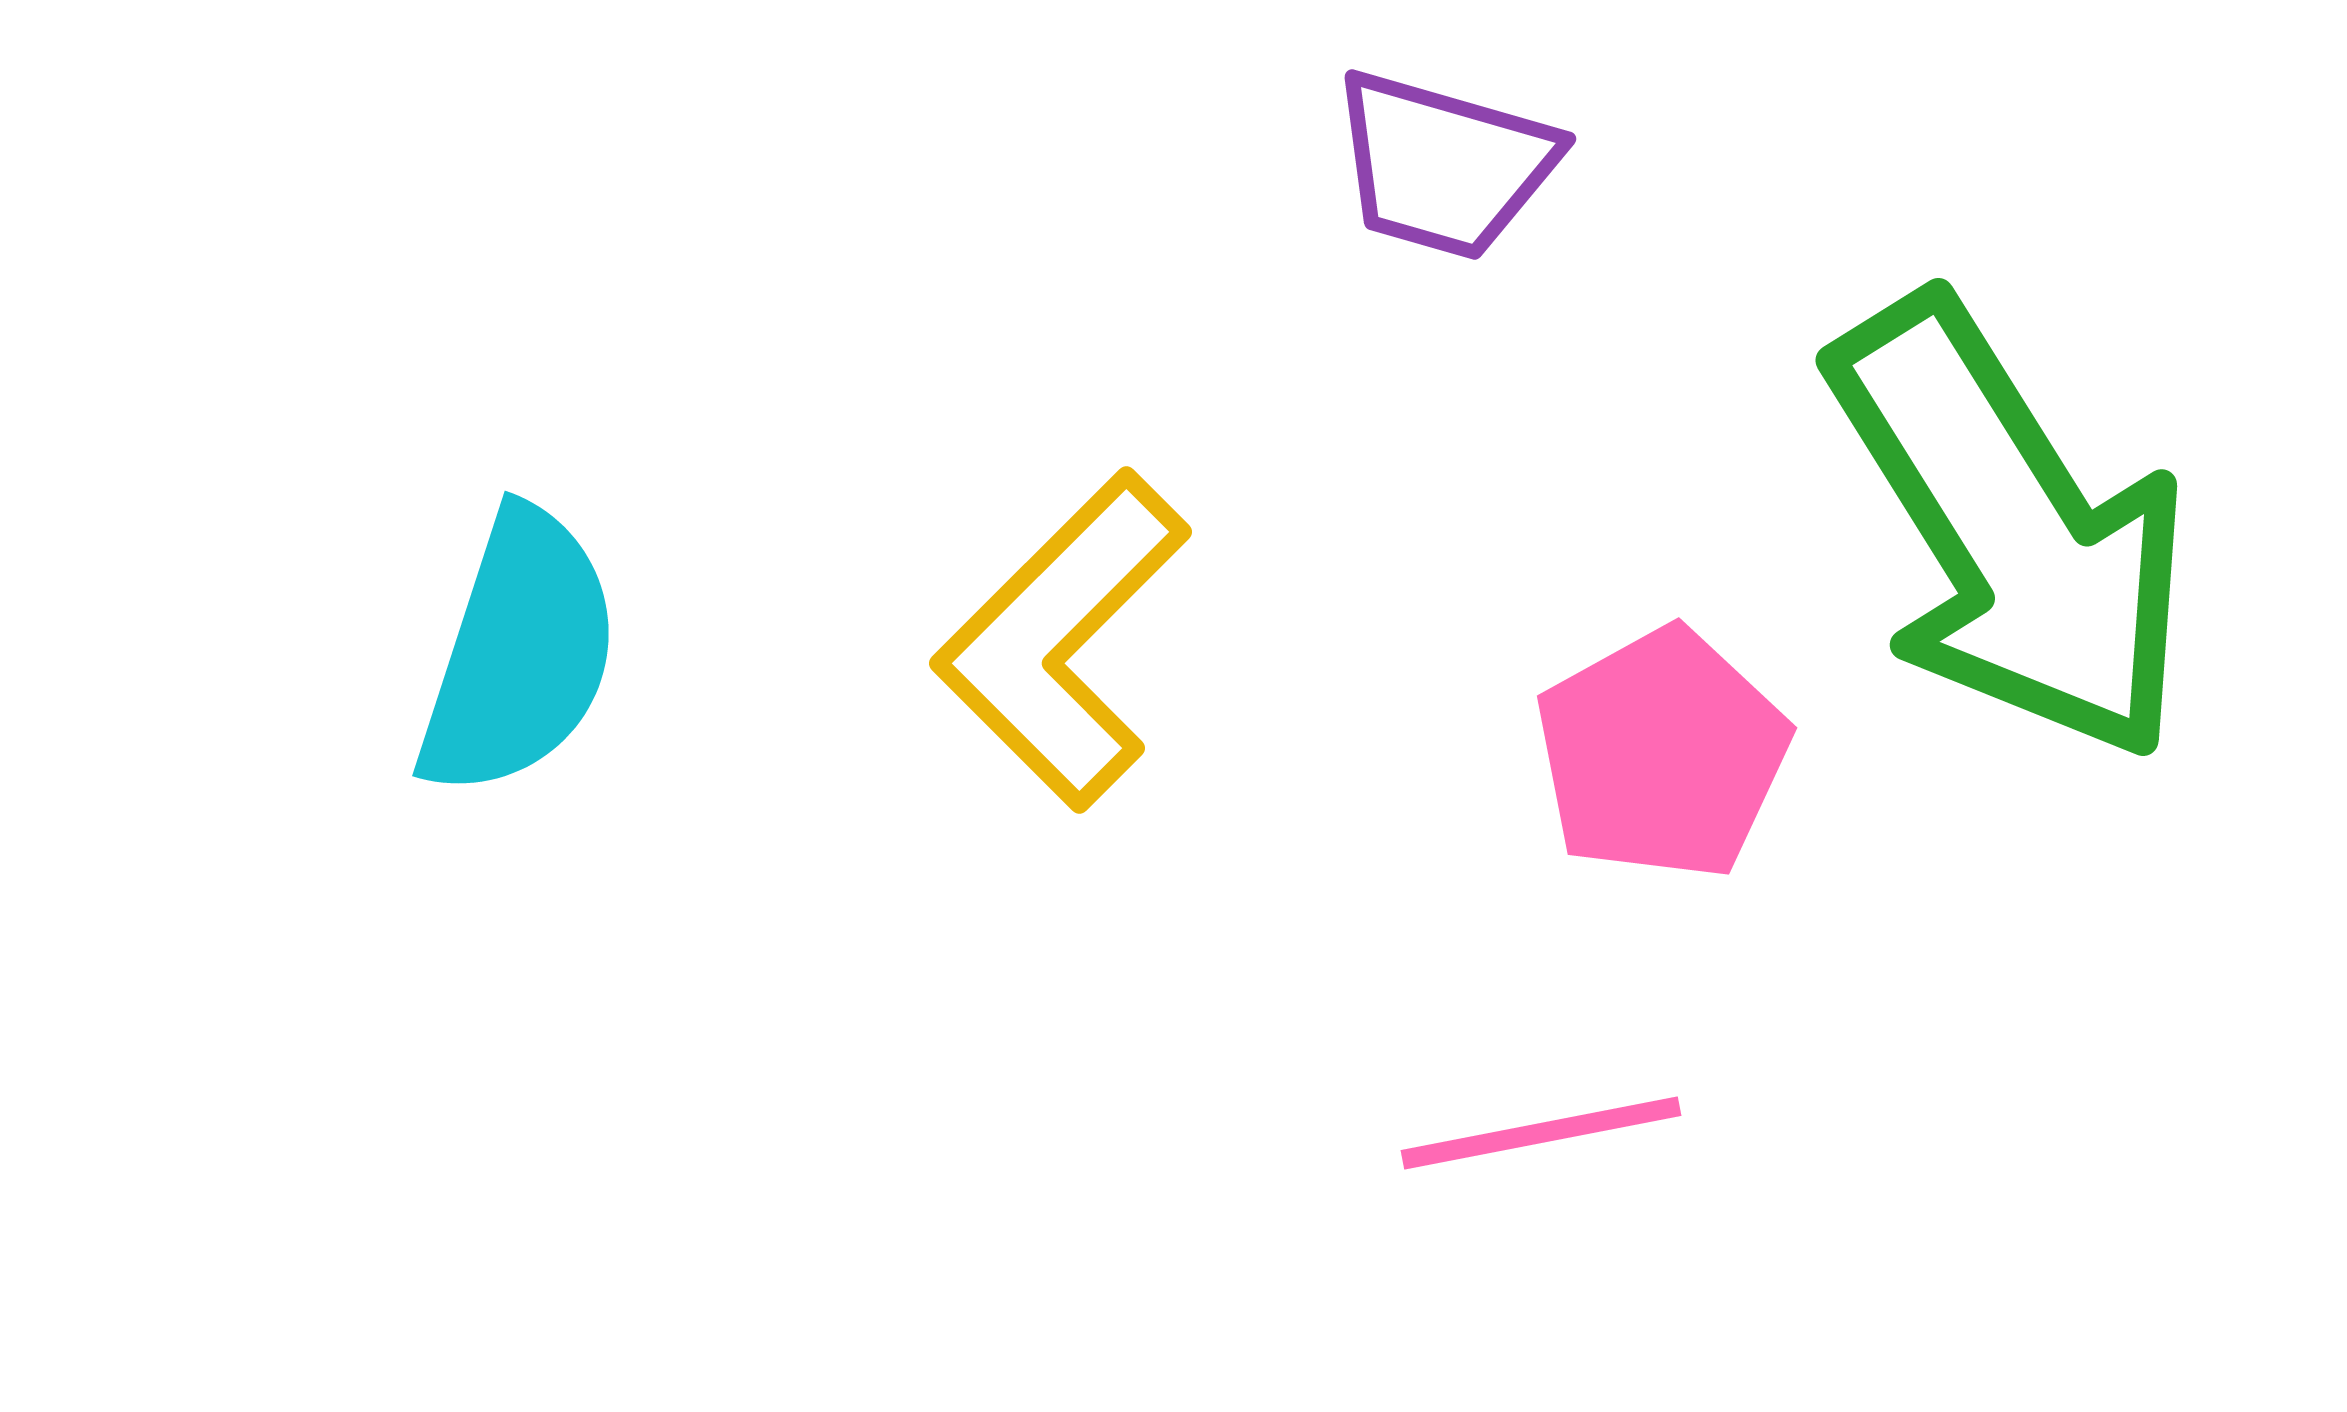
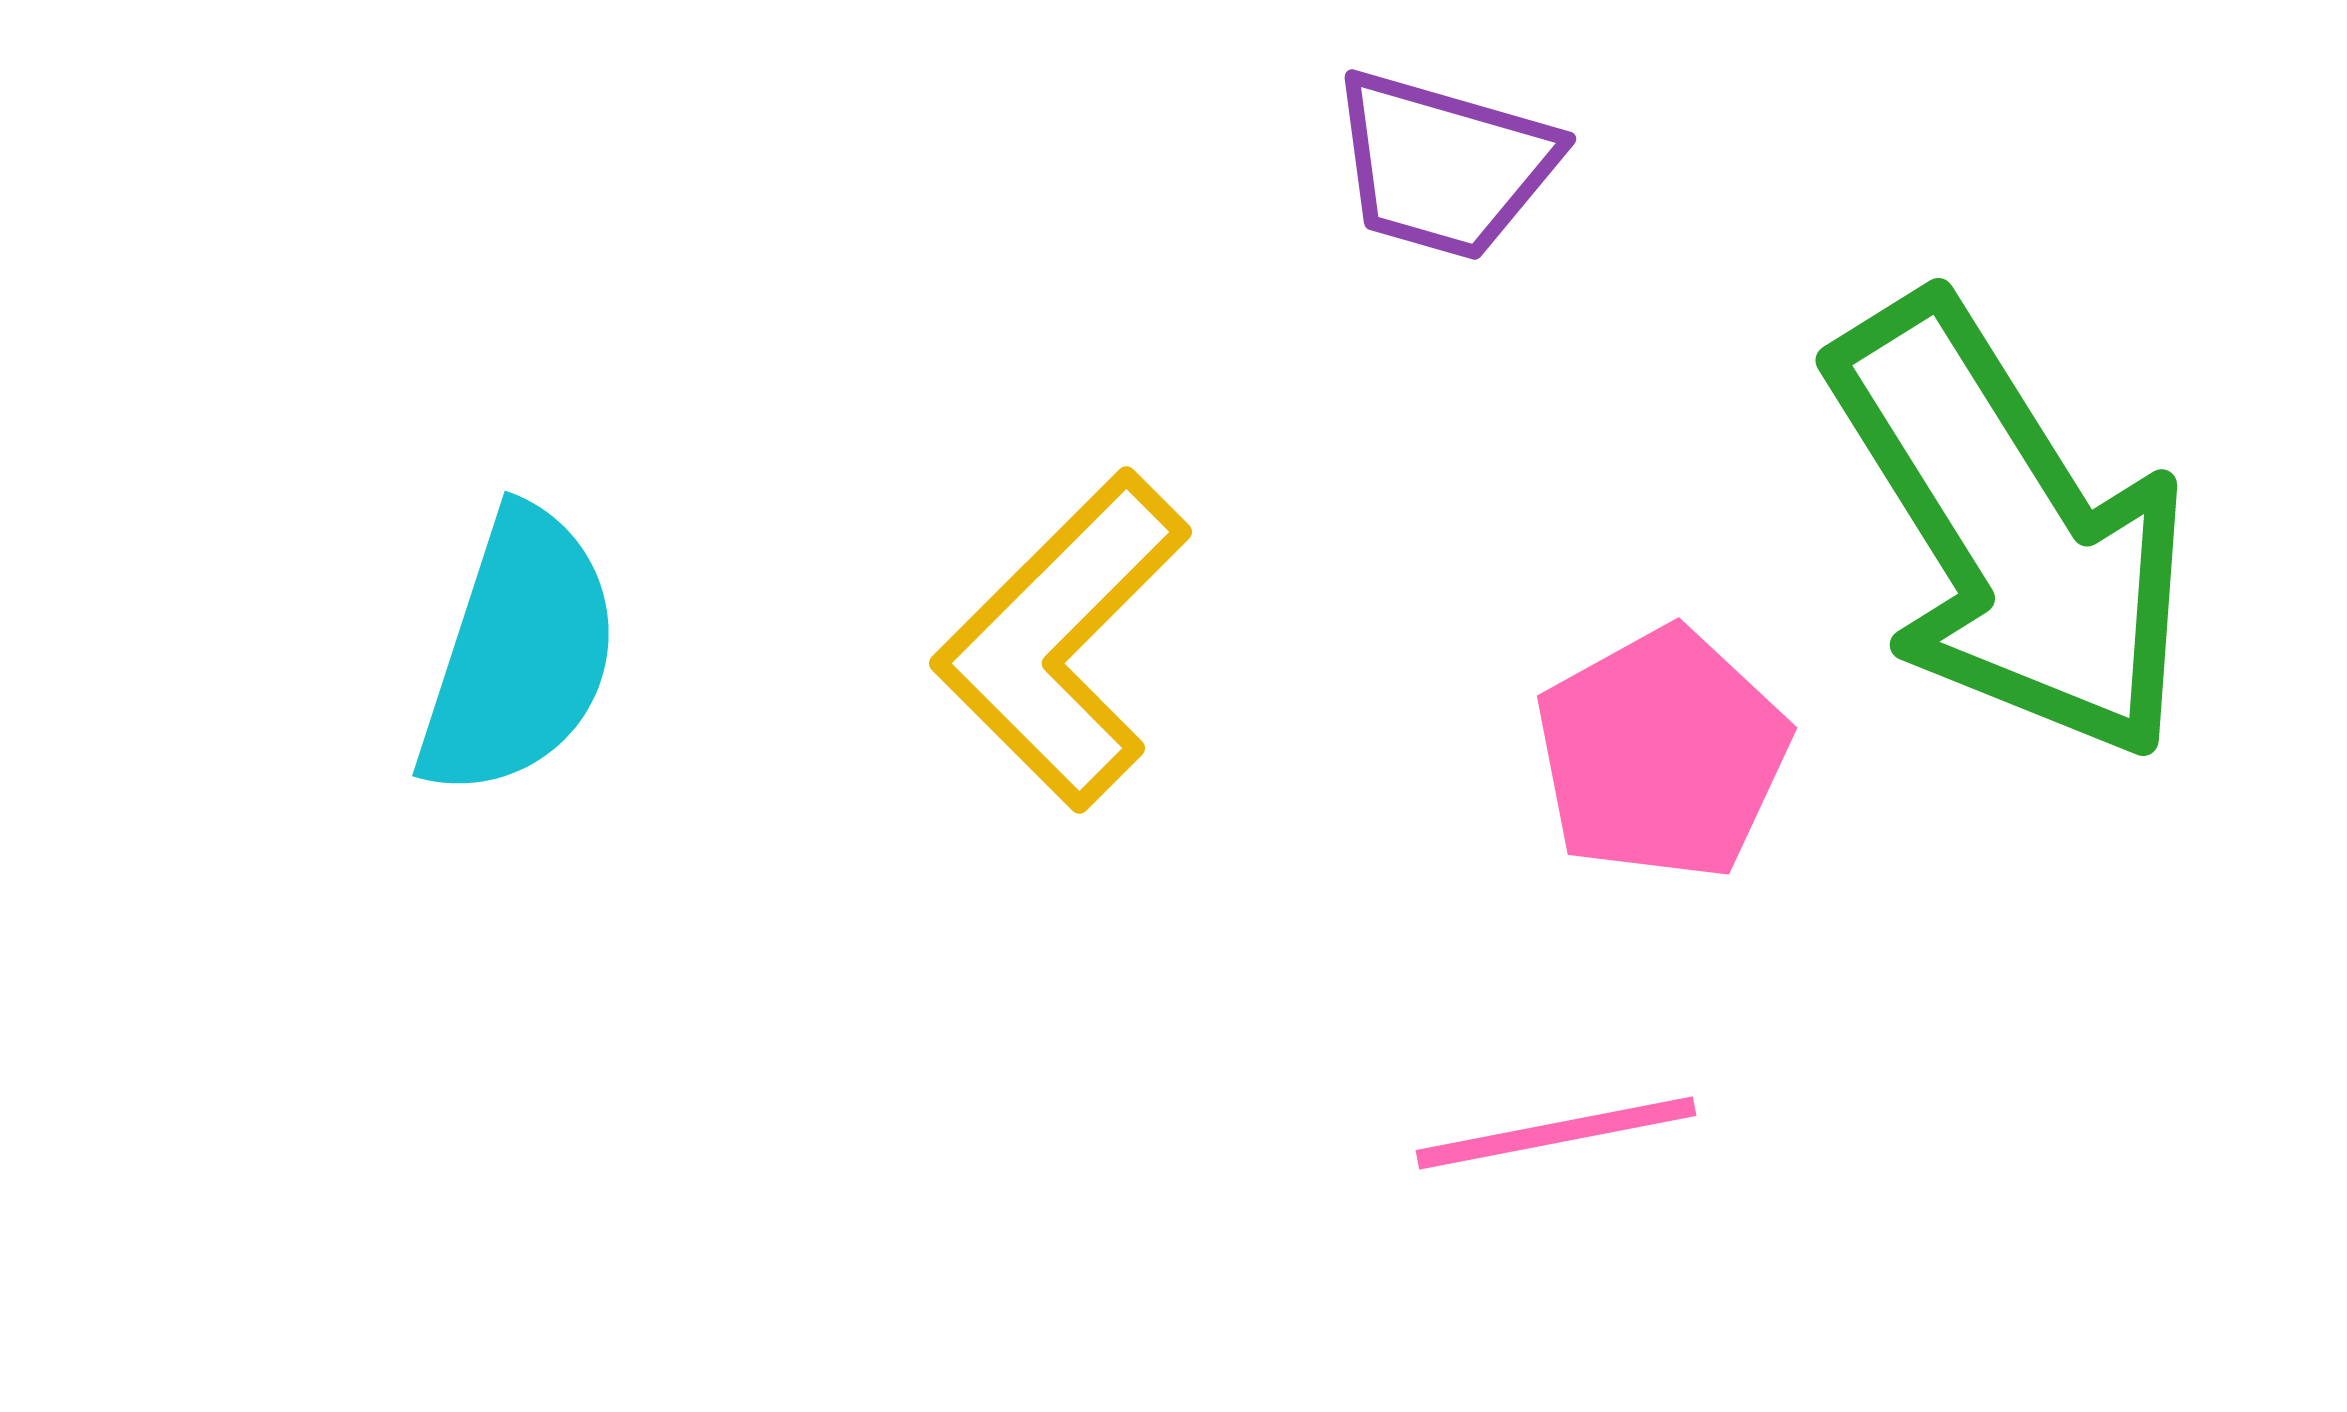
pink line: moved 15 px right
